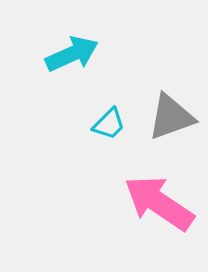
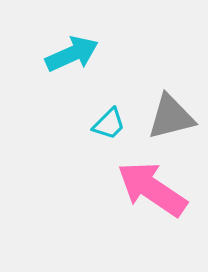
gray triangle: rotated 6 degrees clockwise
pink arrow: moved 7 px left, 14 px up
